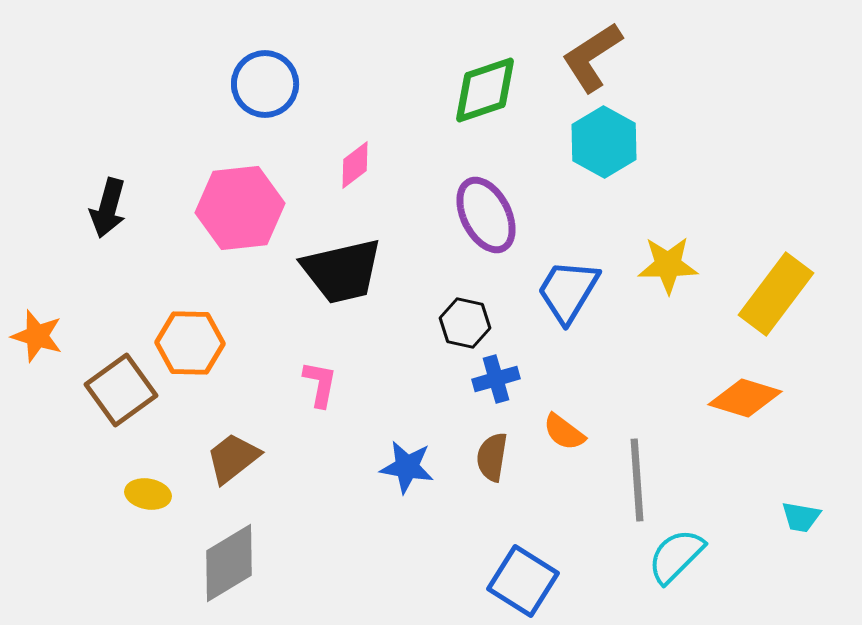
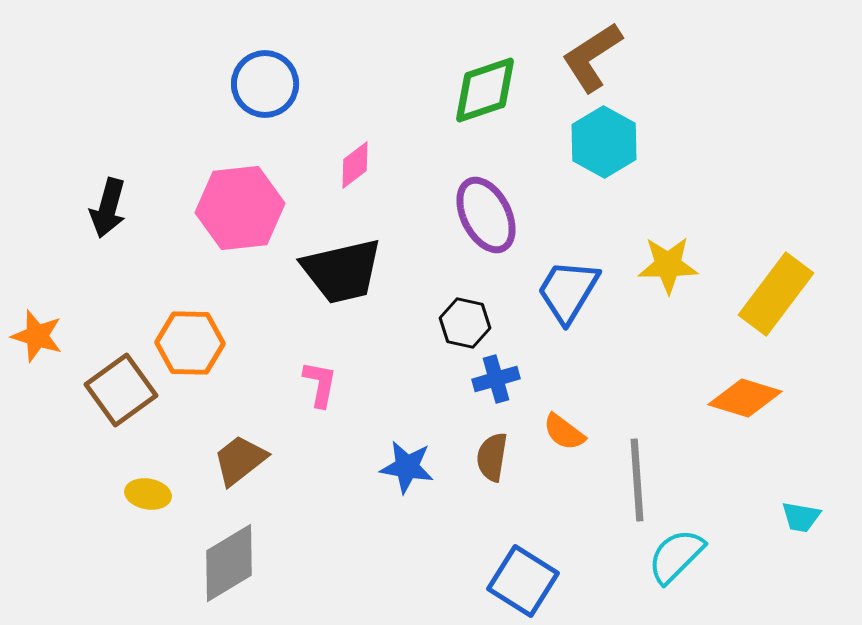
brown trapezoid: moved 7 px right, 2 px down
